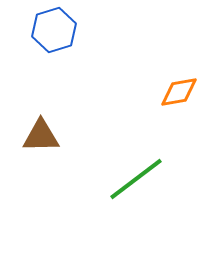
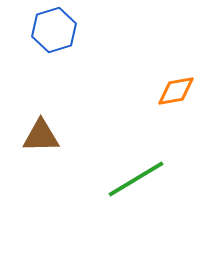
orange diamond: moved 3 px left, 1 px up
green line: rotated 6 degrees clockwise
